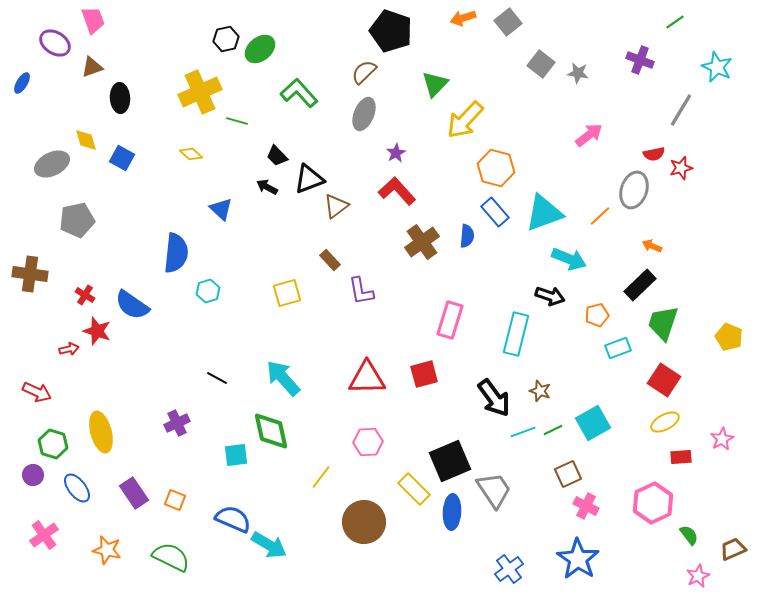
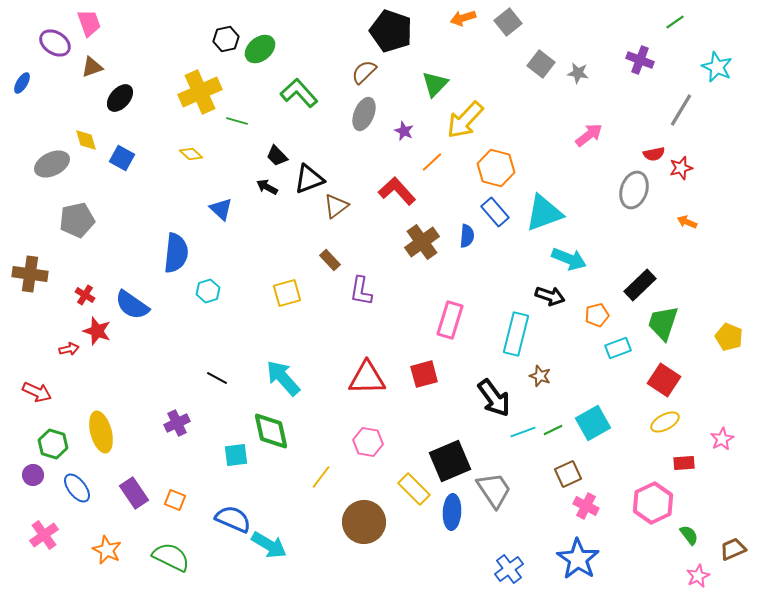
pink trapezoid at (93, 20): moved 4 px left, 3 px down
black ellipse at (120, 98): rotated 44 degrees clockwise
purple star at (396, 153): moved 8 px right, 22 px up; rotated 18 degrees counterclockwise
orange line at (600, 216): moved 168 px left, 54 px up
orange arrow at (652, 246): moved 35 px right, 24 px up
purple L-shape at (361, 291): rotated 20 degrees clockwise
brown star at (540, 391): moved 15 px up
pink hexagon at (368, 442): rotated 12 degrees clockwise
red rectangle at (681, 457): moved 3 px right, 6 px down
orange star at (107, 550): rotated 12 degrees clockwise
